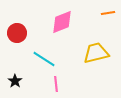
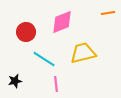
red circle: moved 9 px right, 1 px up
yellow trapezoid: moved 13 px left
black star: rotated 24 degrees clockwise
